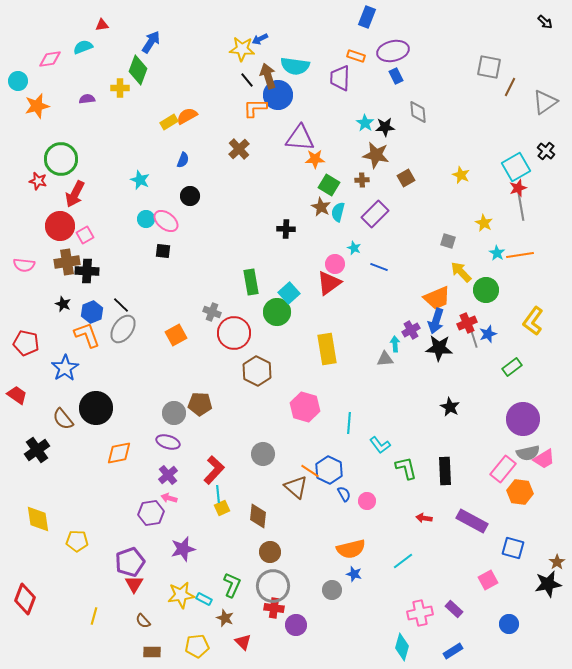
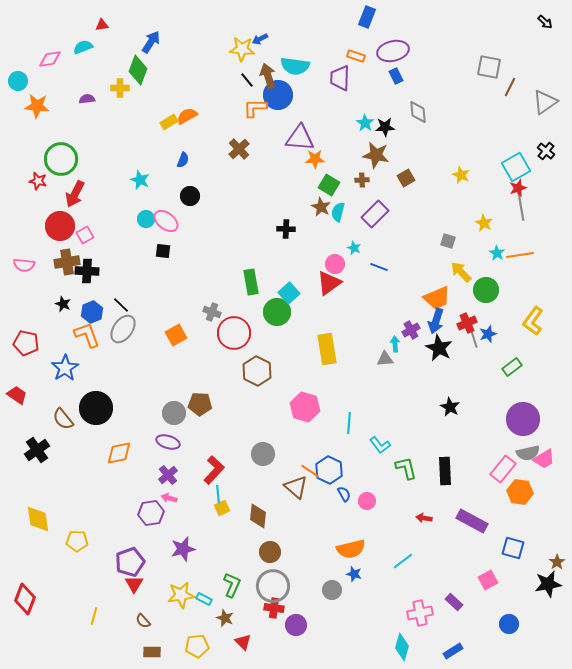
orange star at (37, 106): rotated 20 degrees clockwise
black star at (439, 348): rotated 24 degrees clockwise
purple rectangle at (454, 609): moved 7 px up
